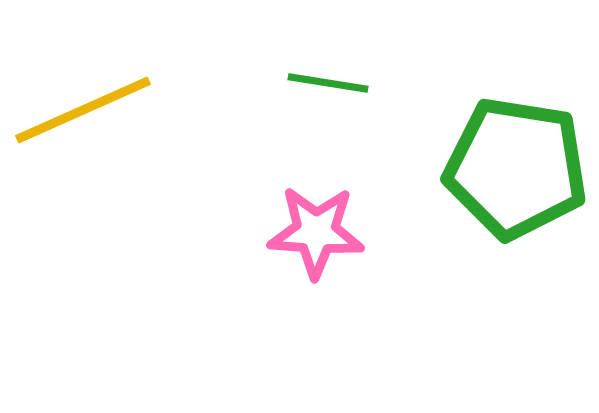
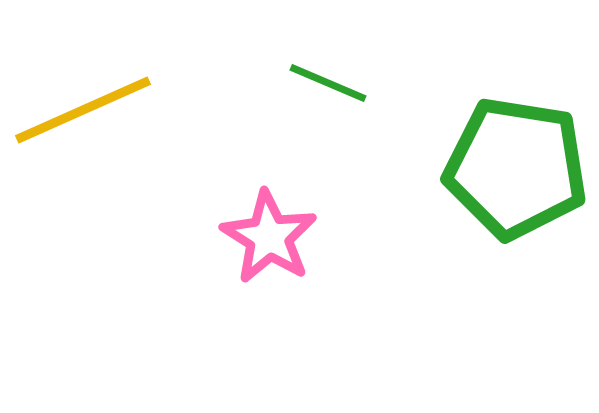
green line: rotated 14 degrees clockwise
pink star: moved 47 px left, 5 px down; rotated 28 degrees clockwise
